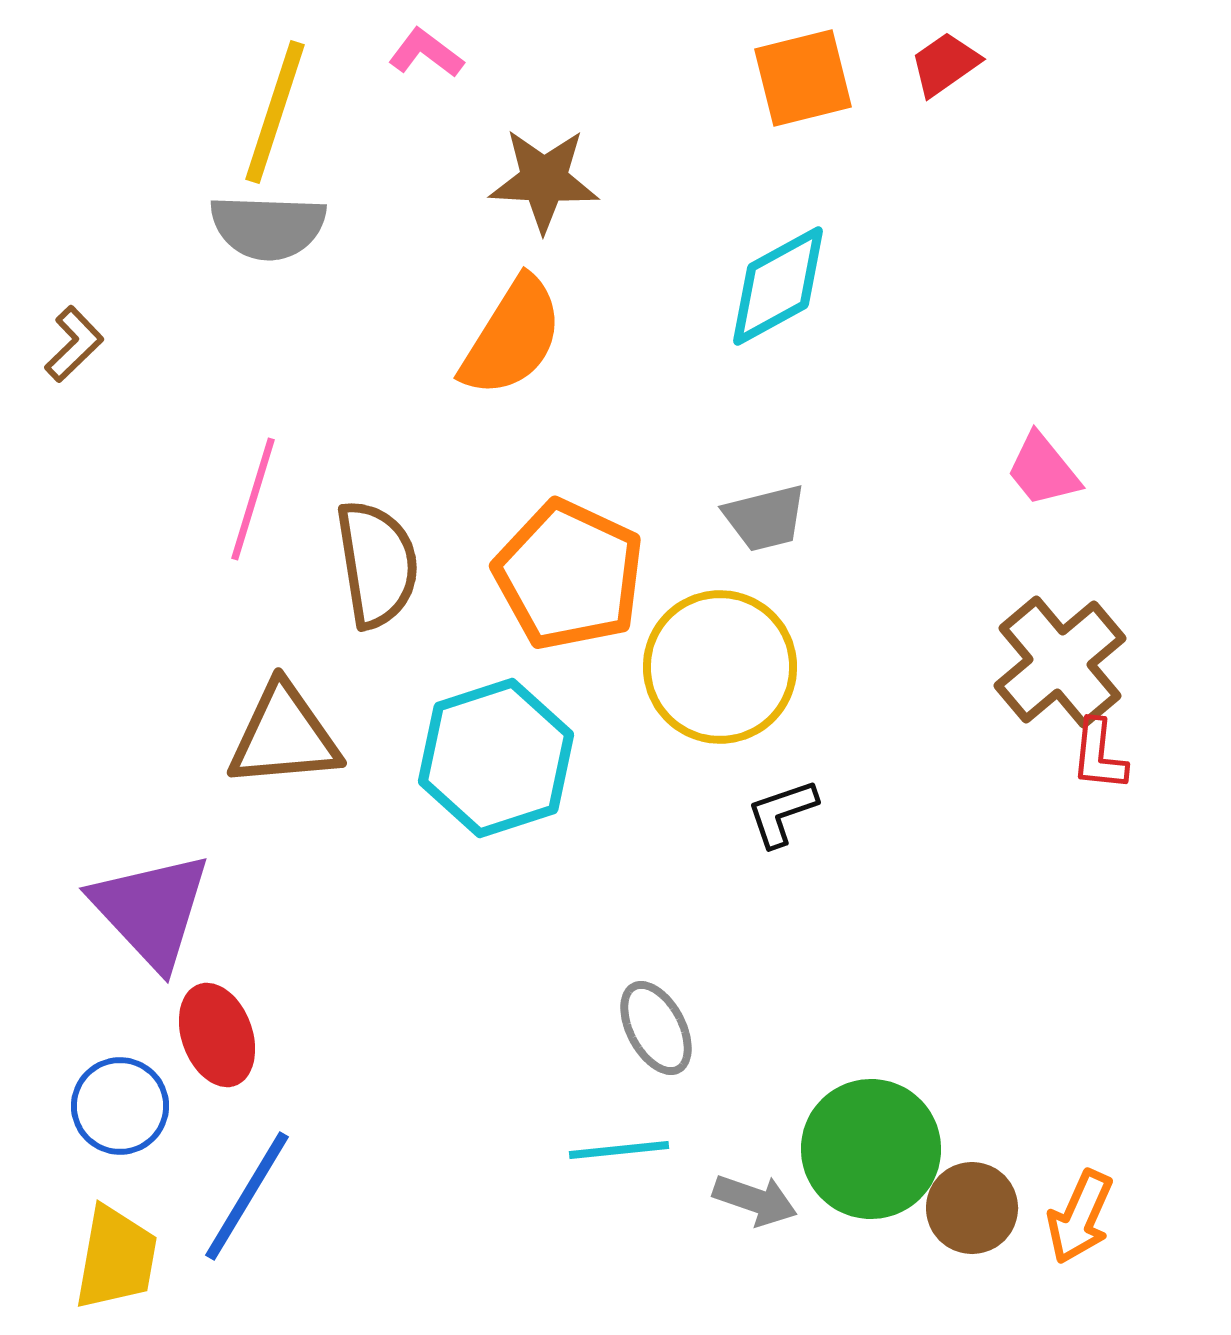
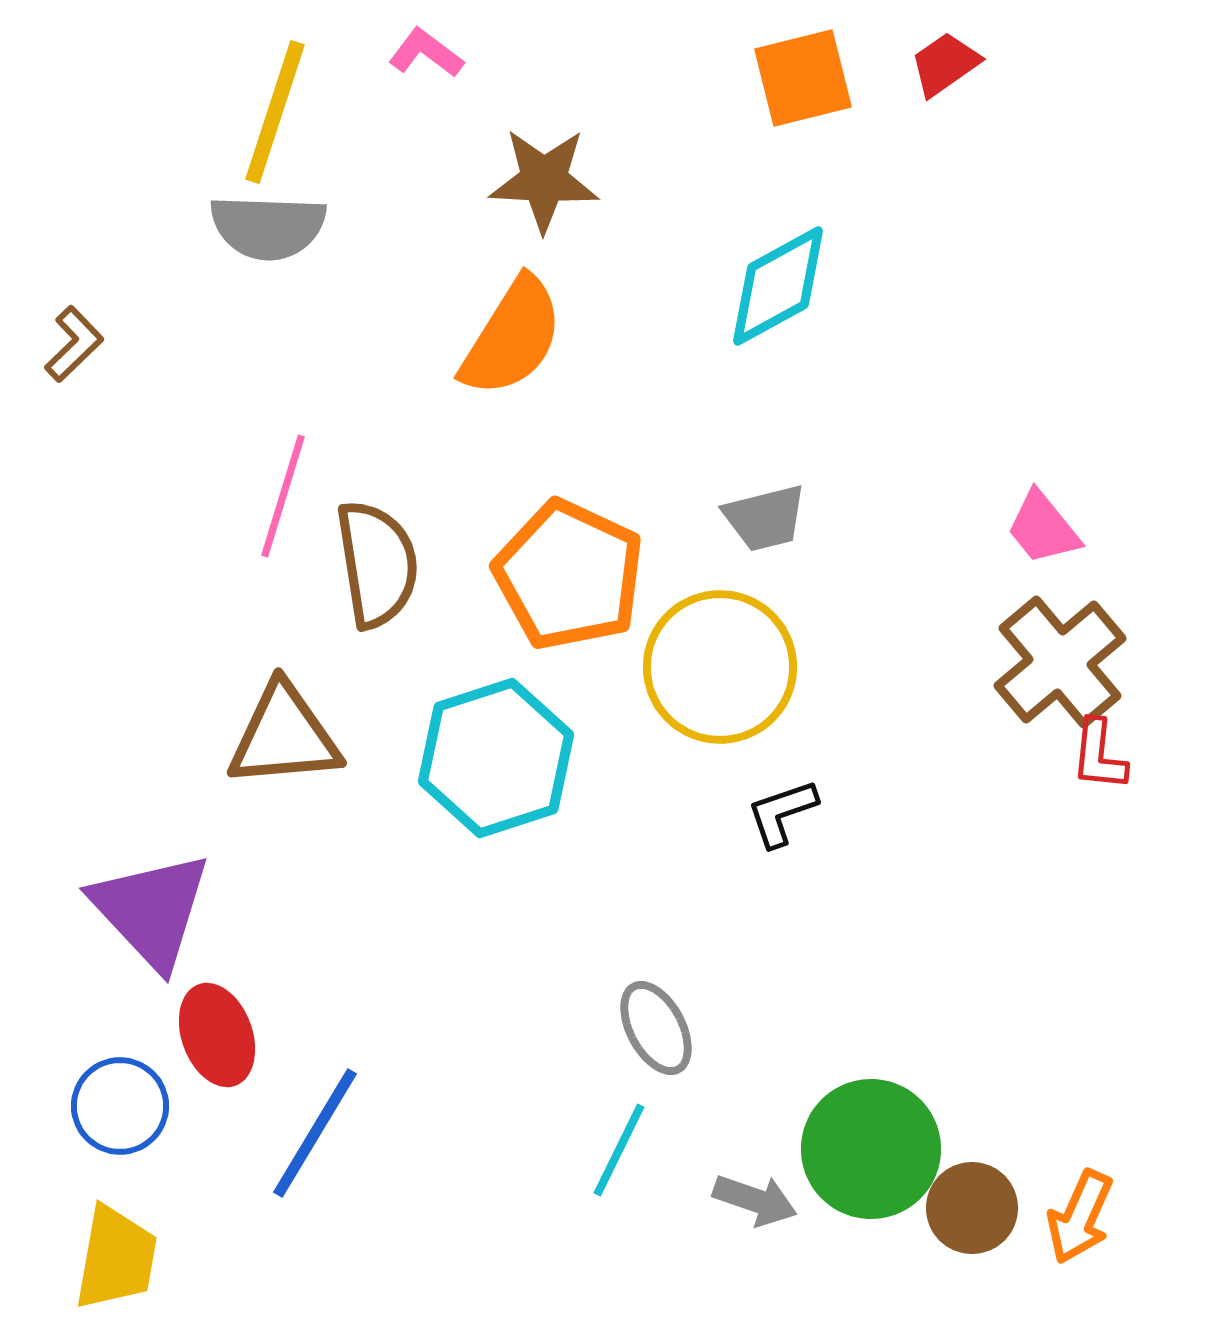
pink trapezoid: moved 58 px down
pink line: moved 30 px right, 3 px up
cyan line: rotated 58 degrees counterclockwise
blue line: moved 68 px right, 63 px up
